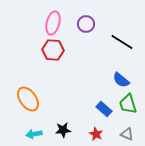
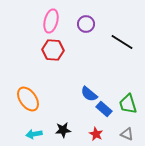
pink ellipse: moved 2 px left, 2 px up
blue semicircle: moved 32 px left, 14 px down
